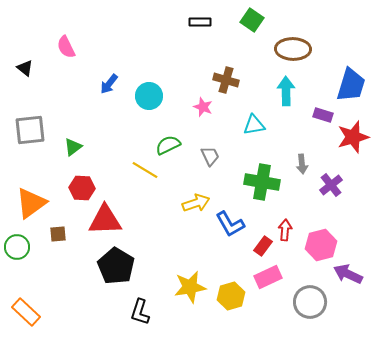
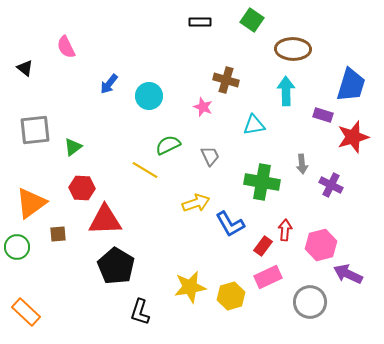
gray square: moved 5 px right
purple cross: rotated 25 degrees counterclockwise
